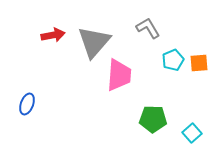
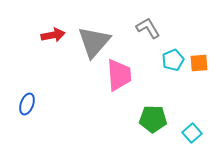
pink trapezoid: rotated 8 degrees counterclockwise
